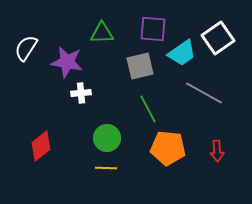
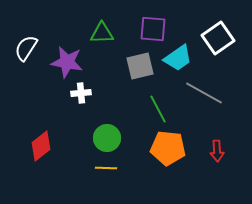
cyan trapezoid: moved 4 px left, 5 px down
green line: moved 10 px right
